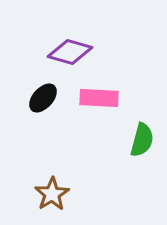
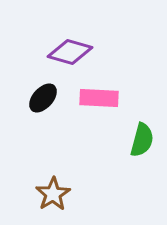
brown star: moved 1 px right
